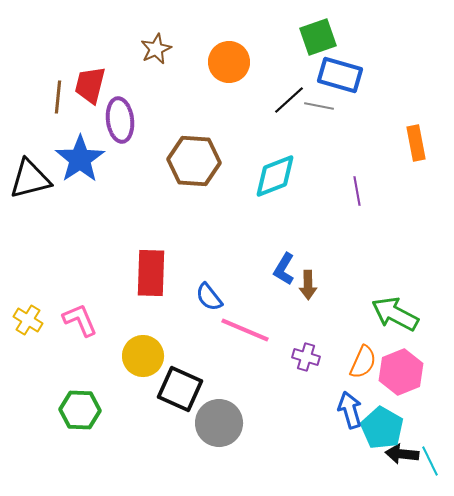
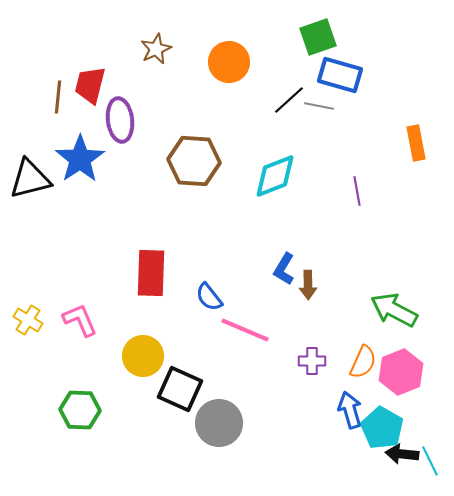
green arrow: moved 1 px left, 4 px up
purple cross: moved 6 px right, 4 px down; rotated 16 degrees counterclockwise
